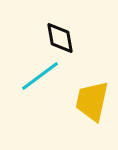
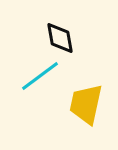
yellow trapezoid: moved 6 px left, 3 px down
